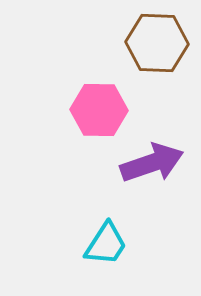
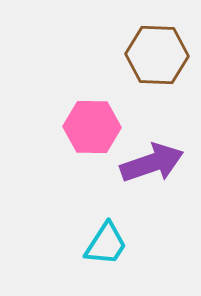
brown hexagon: moved 12 px down
pink hexagon: moved 7 px left, 17 px down
